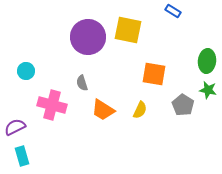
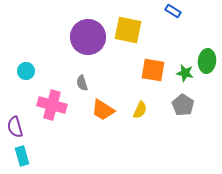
orange square: moved 1 px left, 4 px up
green star: moved 23 px left, 17 px up
purple semicircle: rotated 80 degrees counterclockwise
